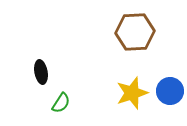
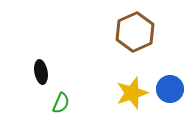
brown hexagon: rotated 21 degrees counterclockwise
blue circle: moved 2 px up
green semicircle: rotated 10 degrees counterclockwise
